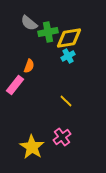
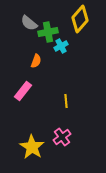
yellow diamond: moved 11 px right, 19 px up; rotated 40 degrees counterclockwise
cyan cross: moved 7 px left, 10 px up
orange semicircle: moved 7 px right, 5 px up
pink rectangle: moved 8 px right, 6 px down
yellow line: rotated 40 degrees clockwise
